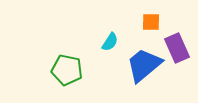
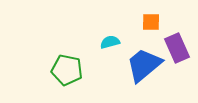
cyan semicircle: rotated 138 degrees counterclockwise
